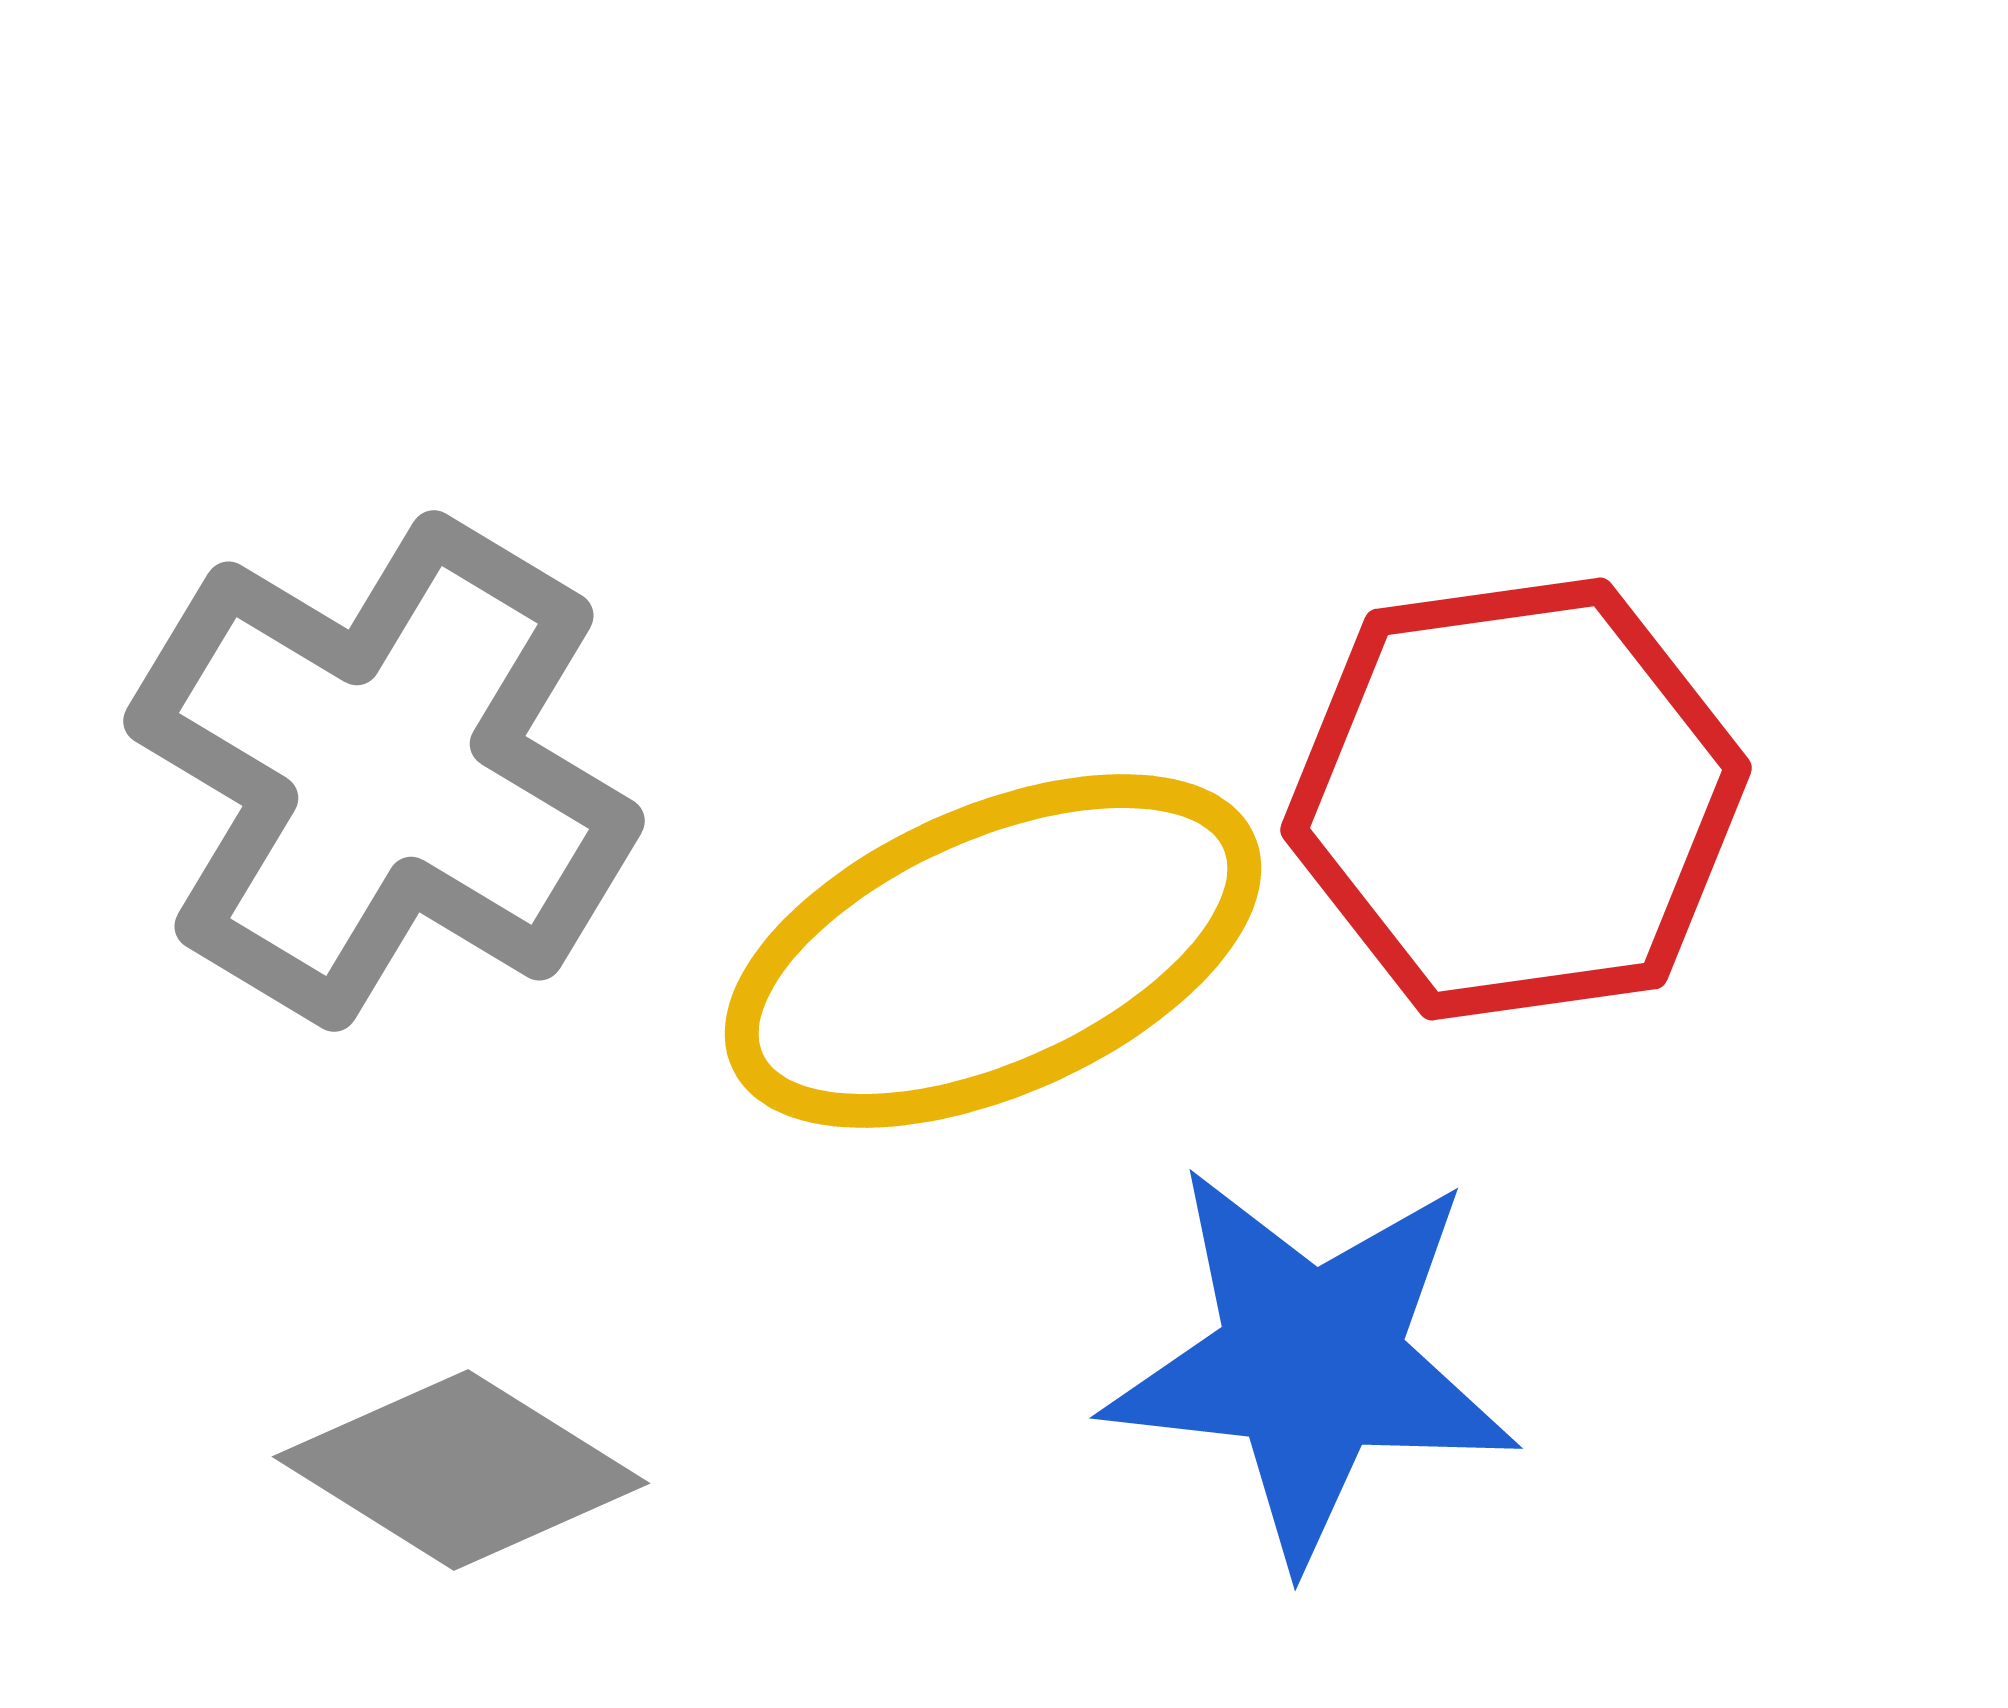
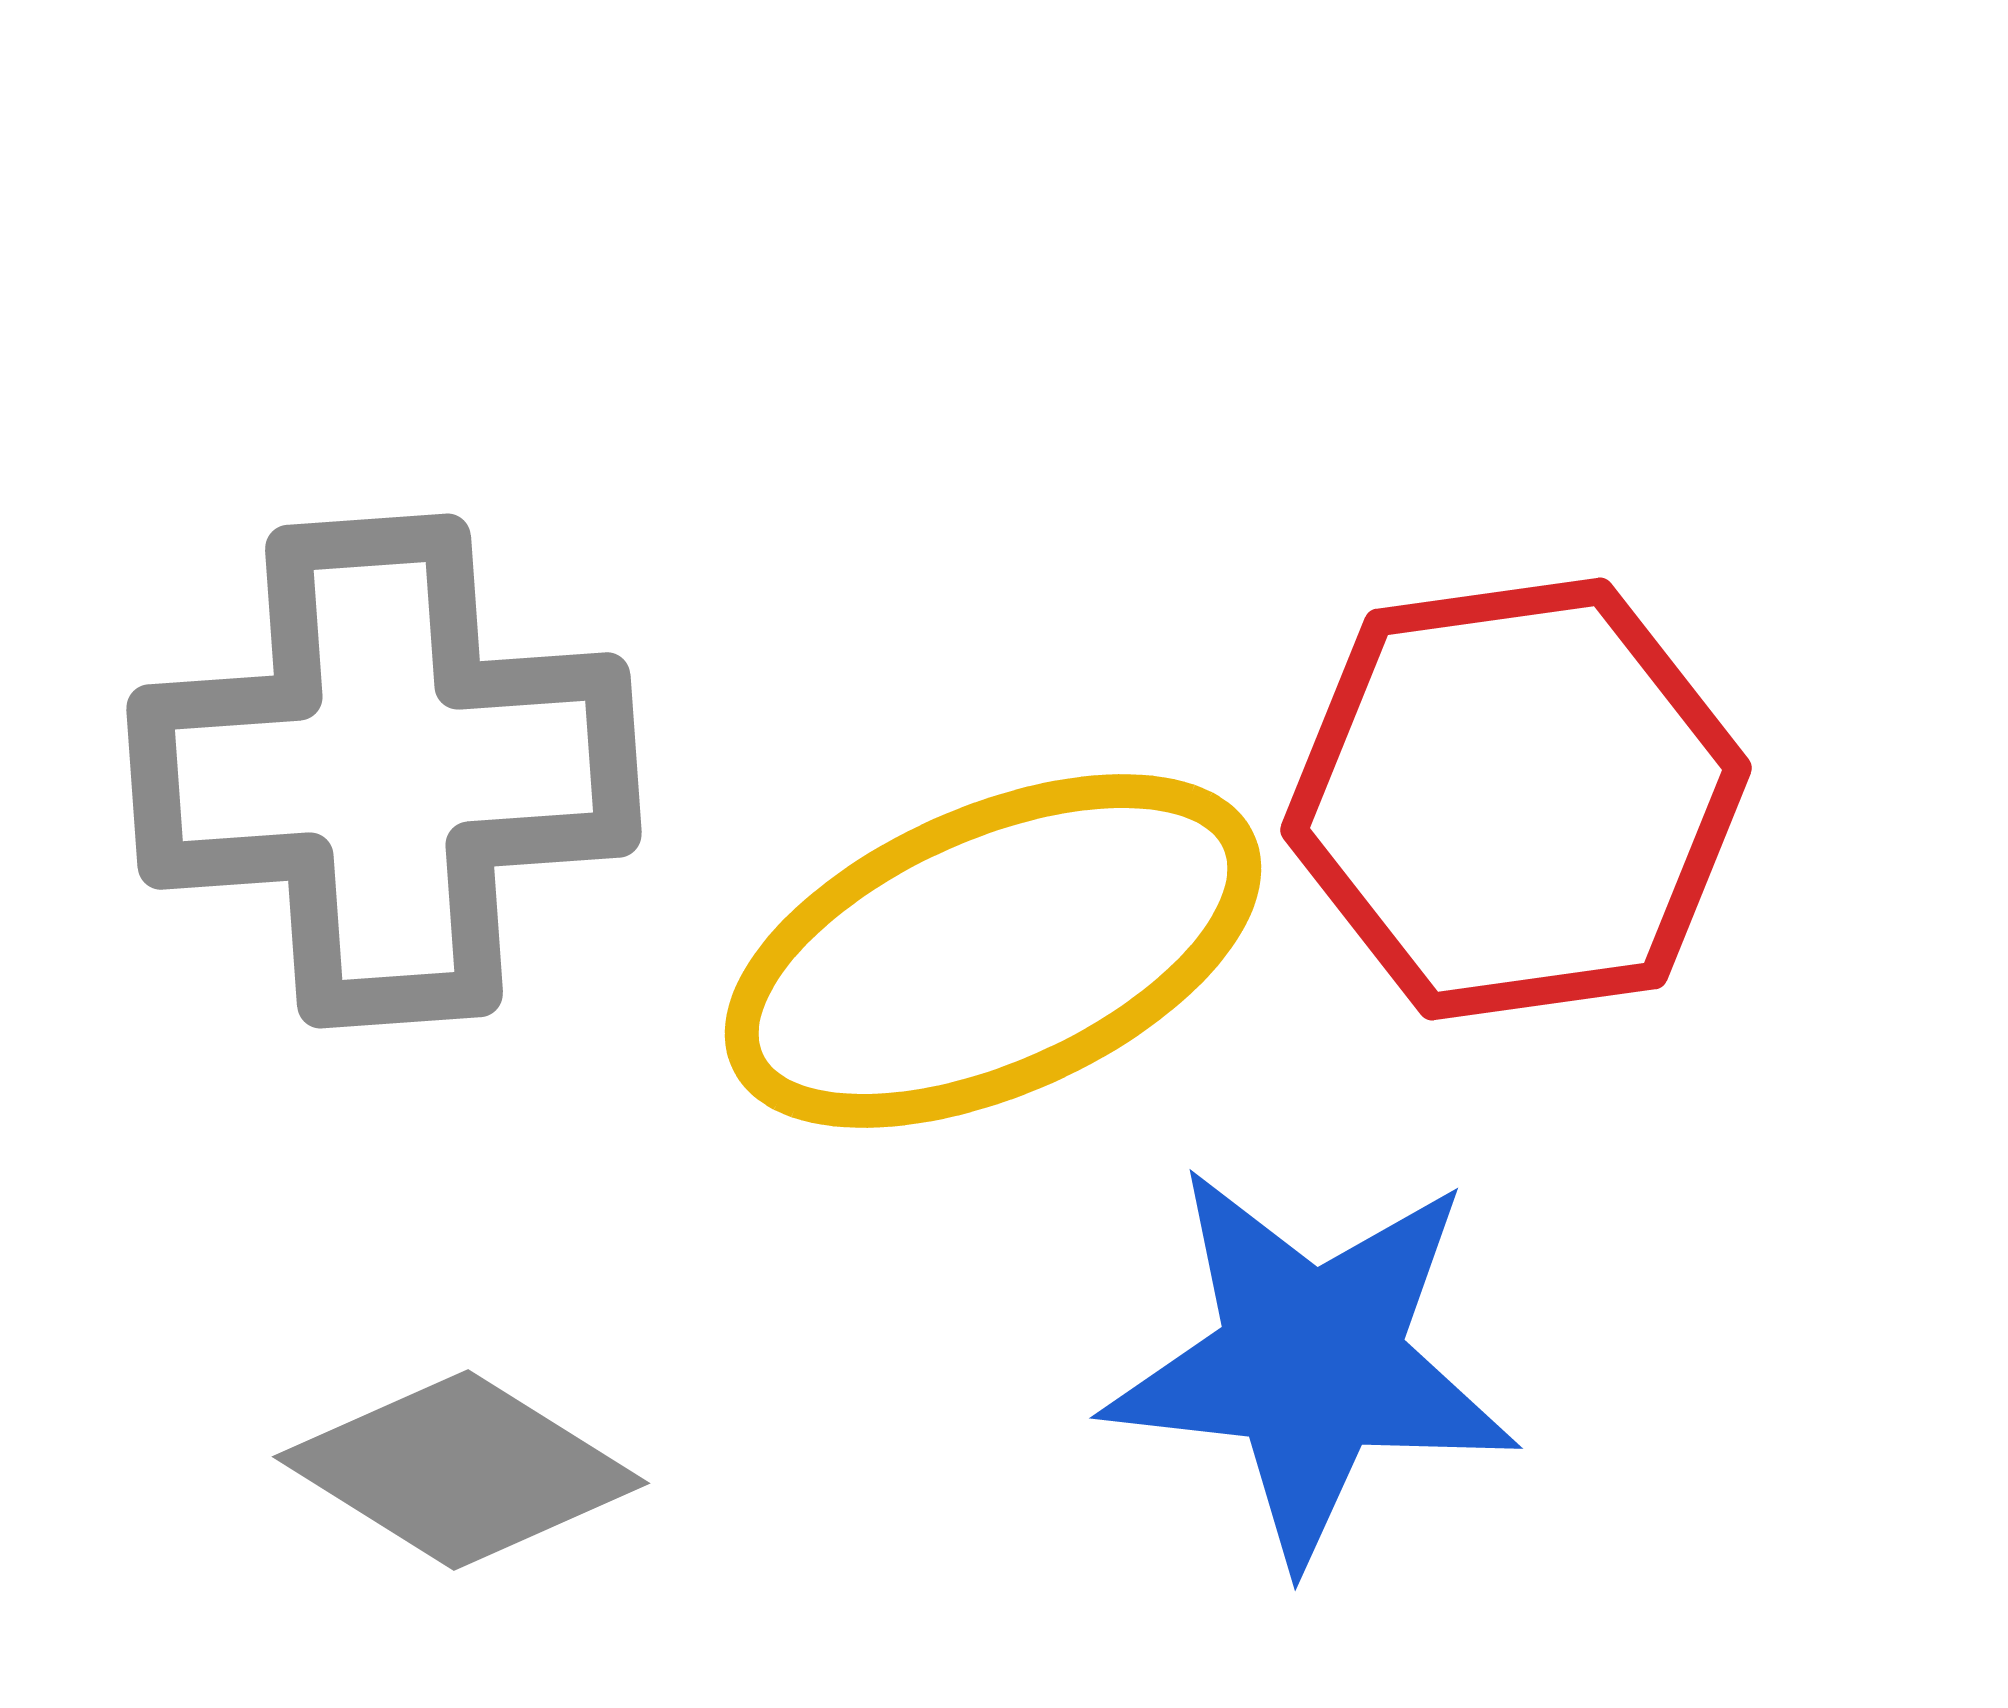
gray cross: rotated 35 degrees counterclockwise
